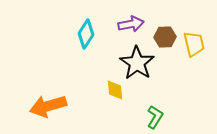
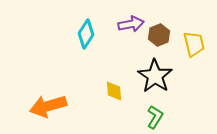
brown hexagon: moved 6 px left, 2 px up; rotated 20 degrees counterclockwise
black star: moved 18 px right, 13 px down
yellow diamond: moved 1 px left, 1 px down
